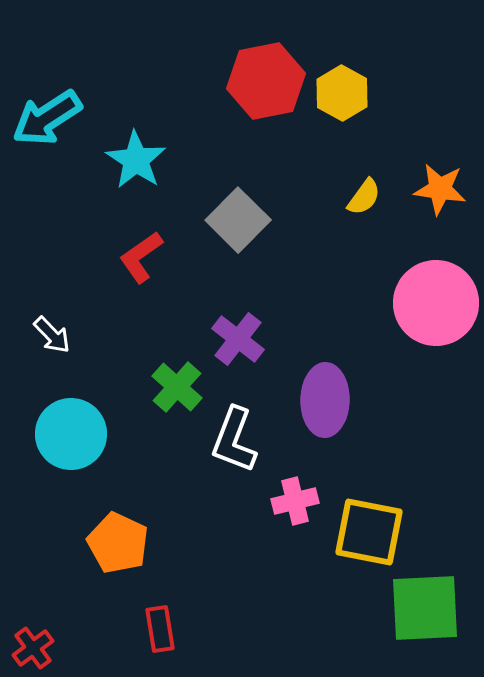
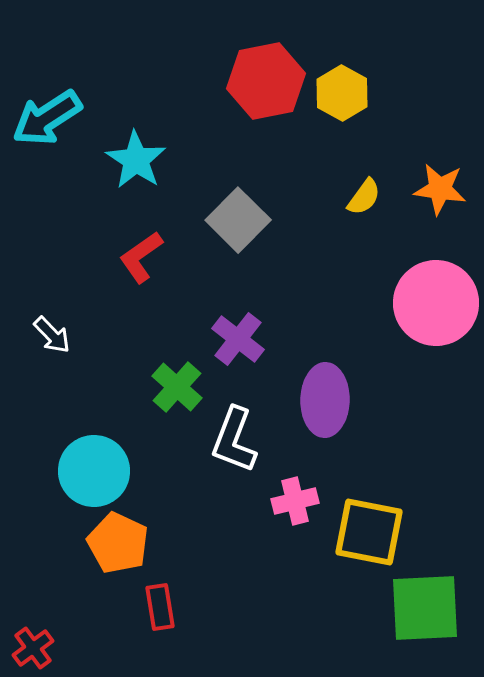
cyan circle: moved 23 px right, 37 px down
red rectangle: moved 22 px up
